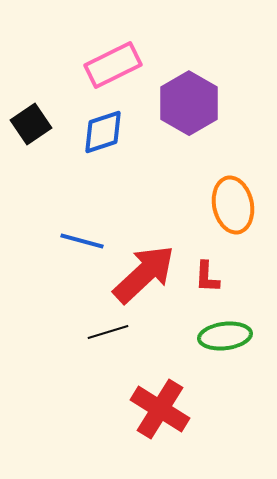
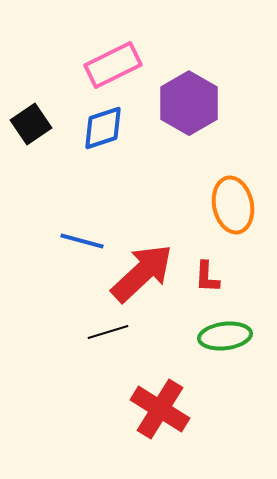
blue diamond: moved 4 px up
red arrow: moved 2 px left, 1 px up
